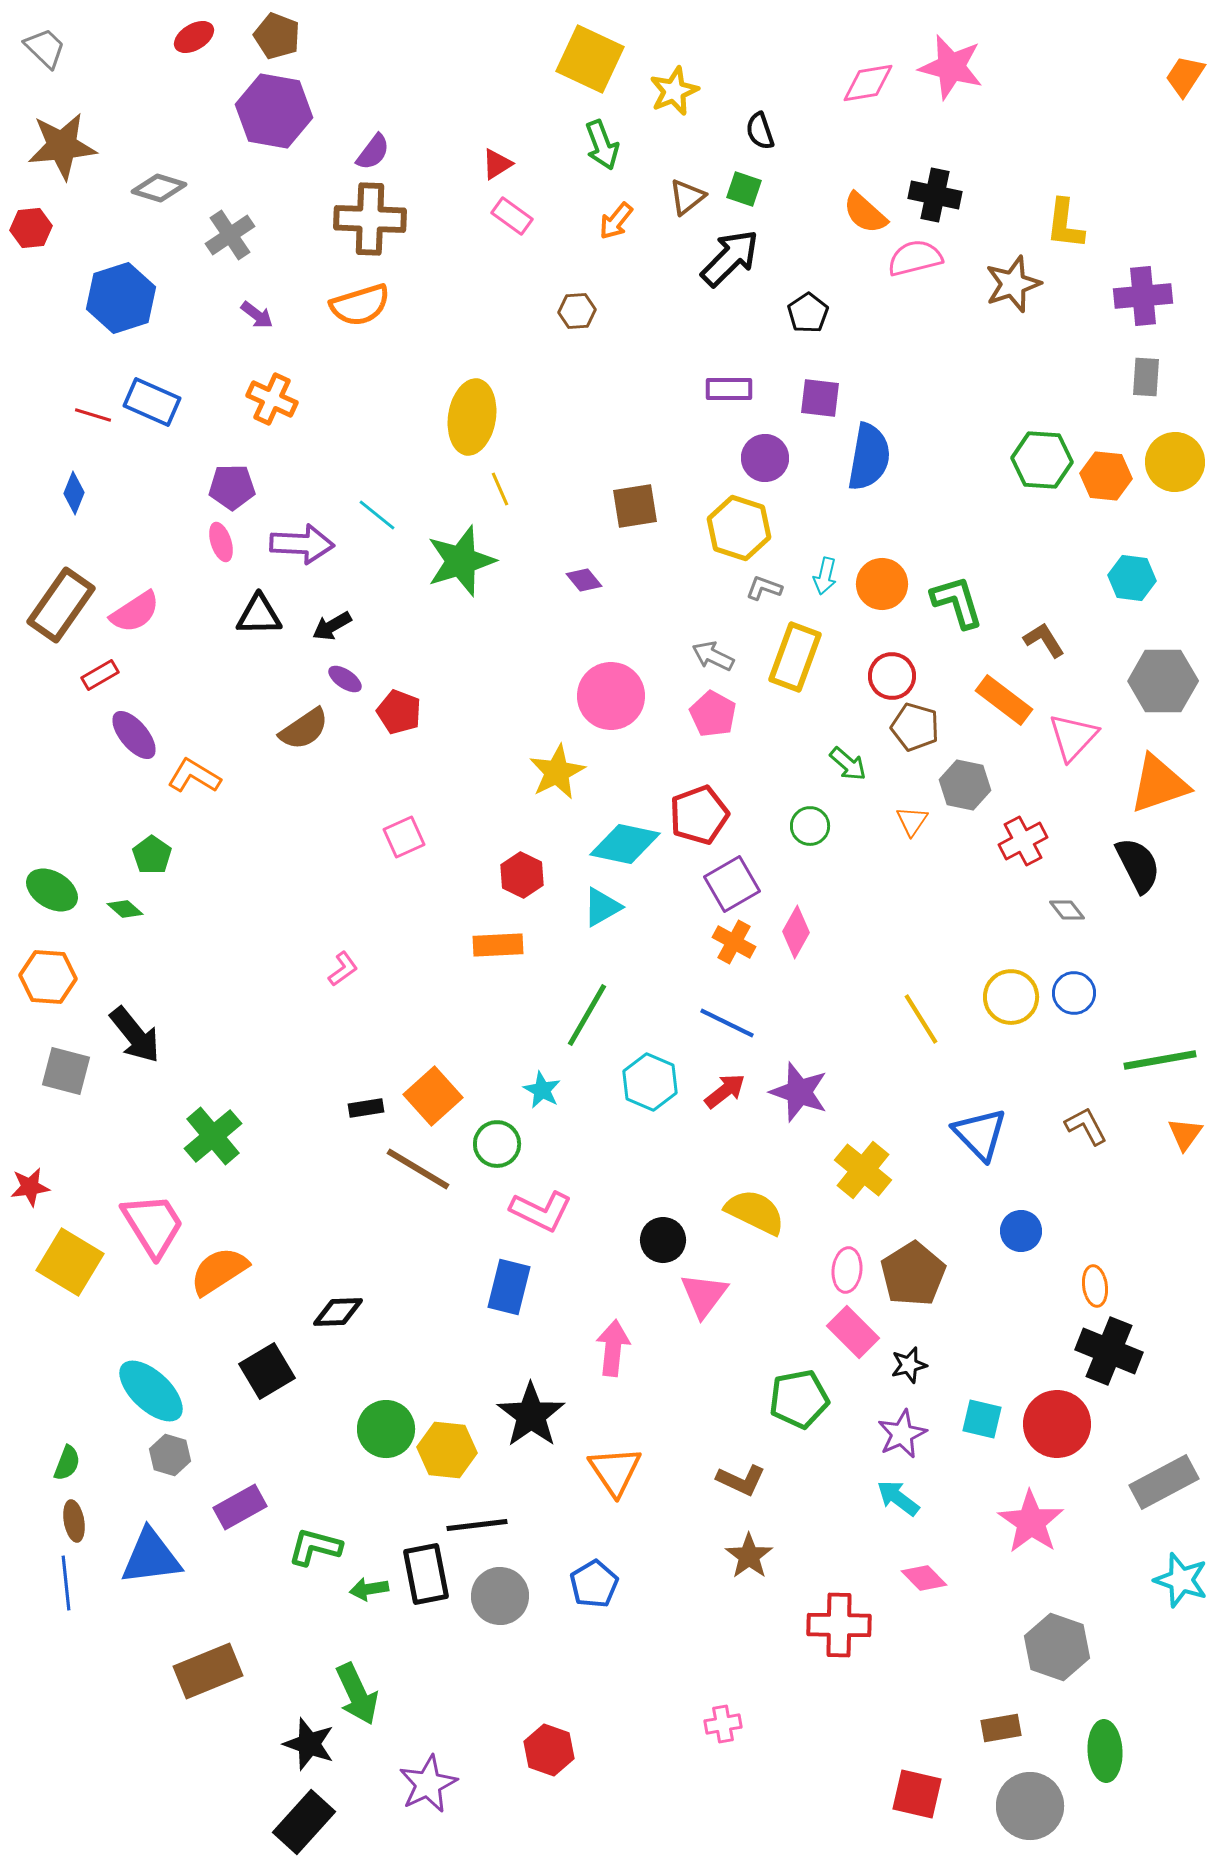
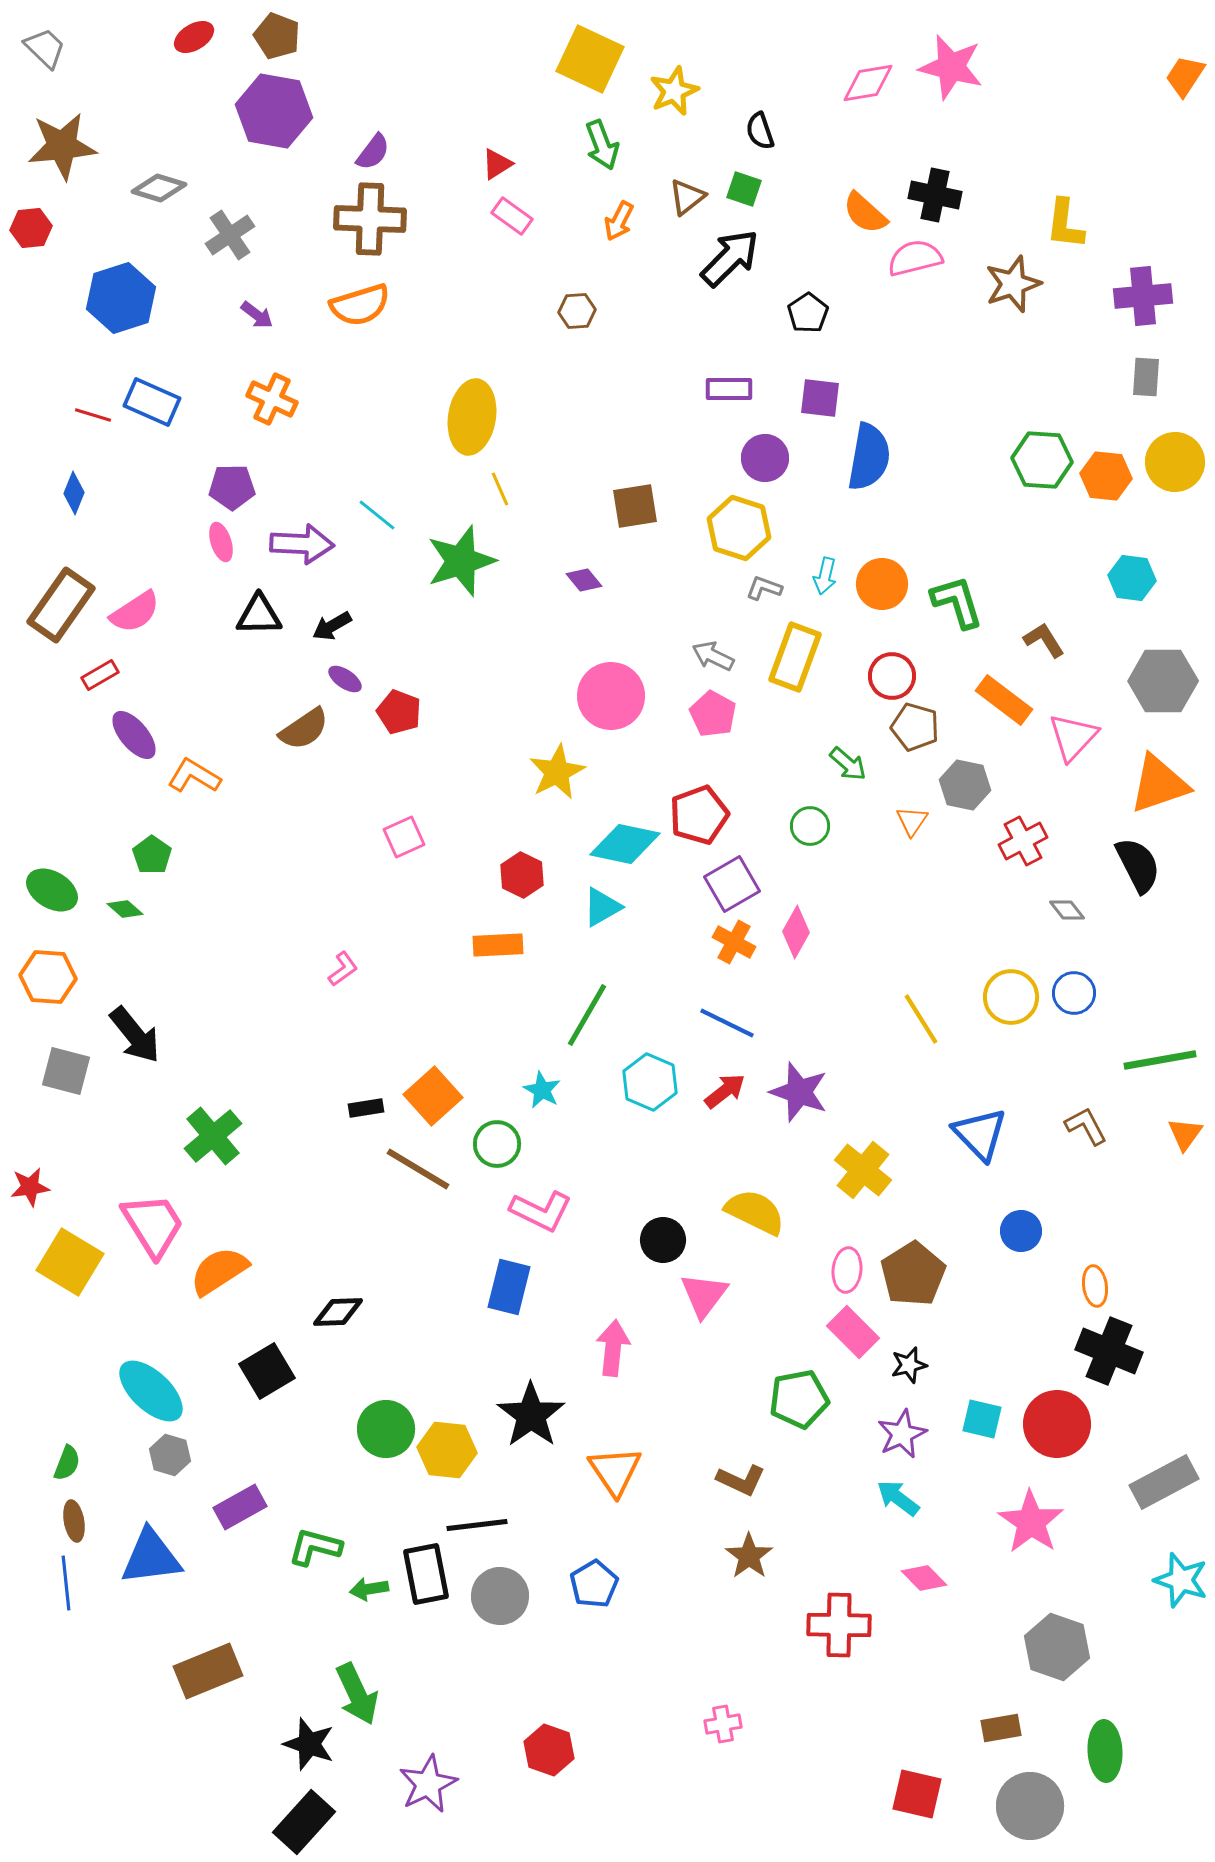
orange arrow at (616, 221): moved 3 px right; rotated 12 degrees counterclockwise
